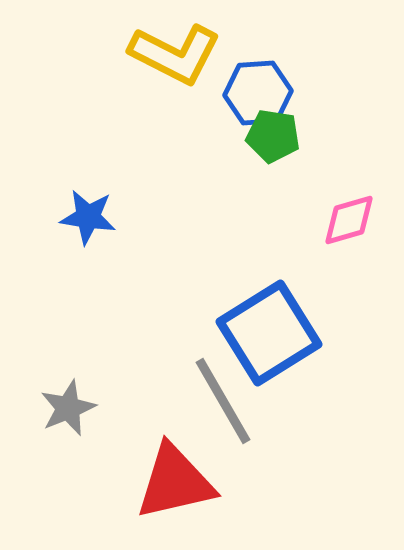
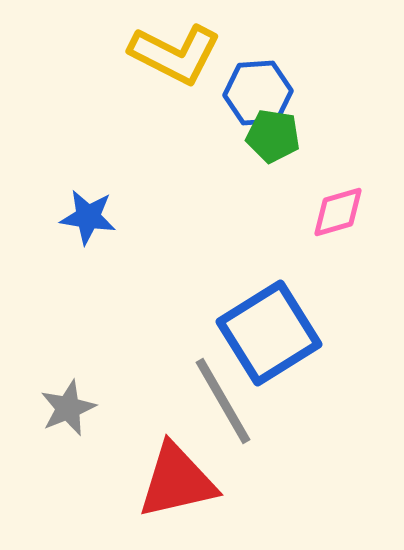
pink diamond: moved 11 px left, 8 px up
red triangle: moved 2 px right, 1 px up
